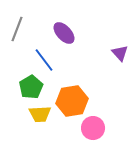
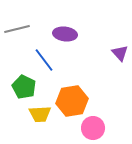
gray line: rotated 55 degrees clockwise
purple ellipse: moved 1 px right, 1 px down; rotated 40 degrees counterclockwise
green pentagon: moved 7 px left; rotated 15 degrees counterclockwise
